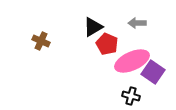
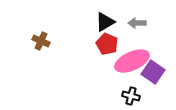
black triangle: moved 12 px right, 5 px up
